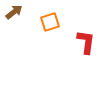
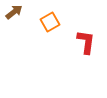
orange square: rotated 12 degrees counterclockwise
